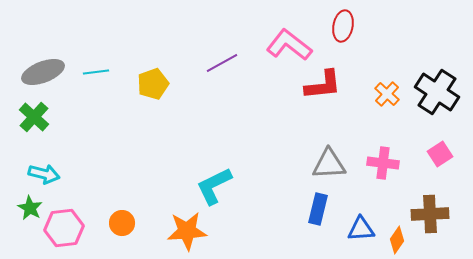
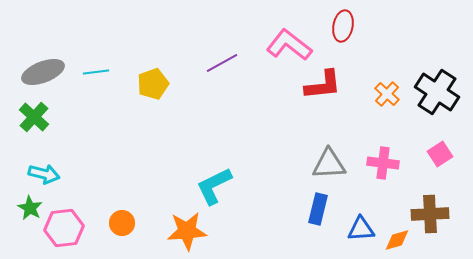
orange diamond: rotated 40 degrees clockwise
